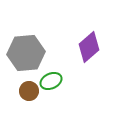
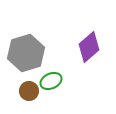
gray hexagon: rotated 12 degrees counterclockwise
